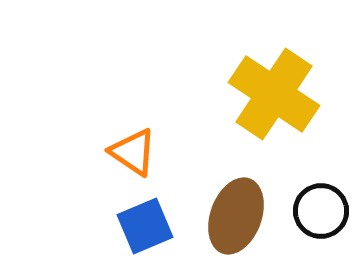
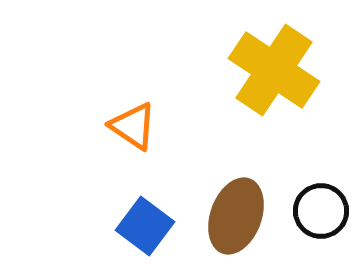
yellow cross: moved 24 px up
orange triangle: moved 26 px up
blue square: rotated 30 degrees counterclockwise
